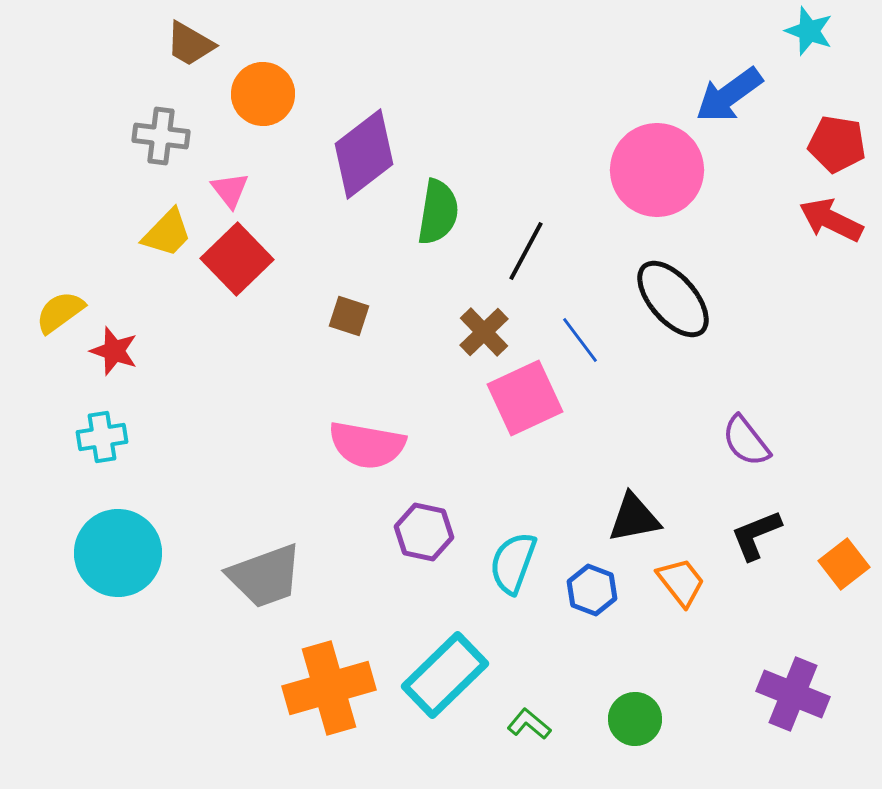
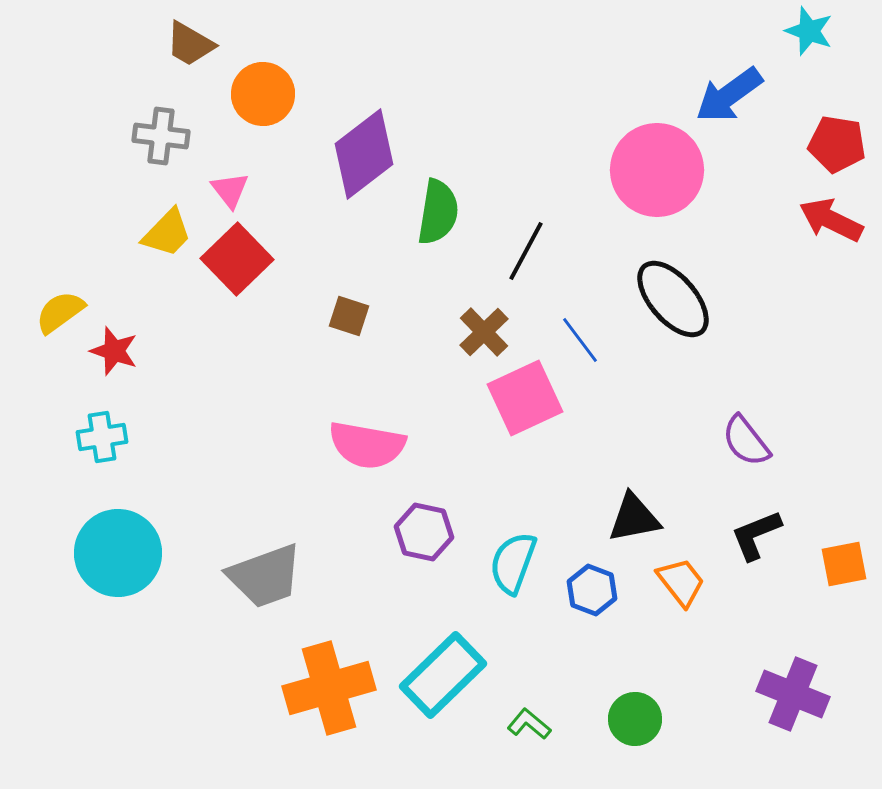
orange square: rotated 27 degrees clockwise
cyan rectangle: moved 2 px left
